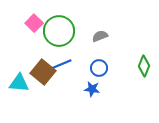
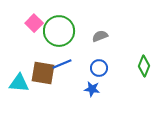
brown square: moved 1 px down; rotated 30 degrees counterclockwise
